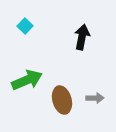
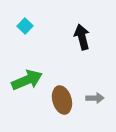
black arrow: rotated 25 degrees counterclockwise
